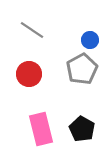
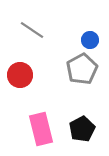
red circle: moved 9 px left, 1 px down
black pentagon: rotated 15 degrees clockwise
